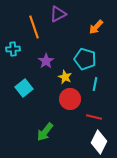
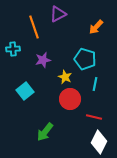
purple star: moved 3 px left, 1 px up; rotated 21 degrees clockwise
cyan square: moved 1 px right, 3 px down
